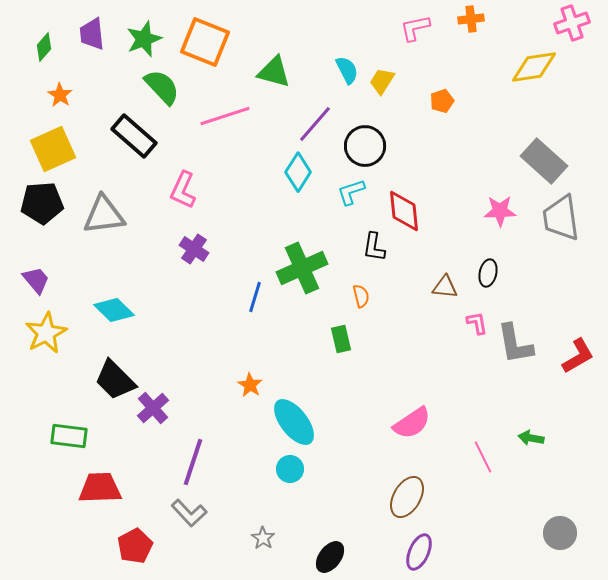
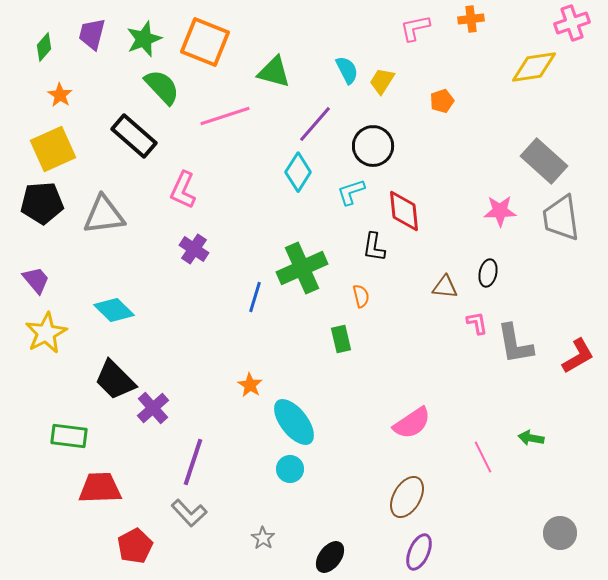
purple trapezoid at (92, 34): rotated 20 degrees clockwise
black circle at (365, 146): moved 8 px right
